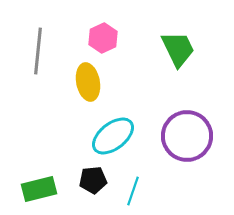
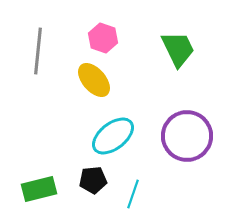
pink hexagon: rotated 16 degrees counterclockwise
yellow ellipse: moved 6 px right, 2 px up; rotated 30 degrees counterclockwise
cyan line: moved 3 px down
